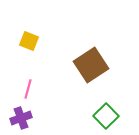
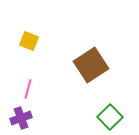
green square: moved 4 px right, 1 px down
